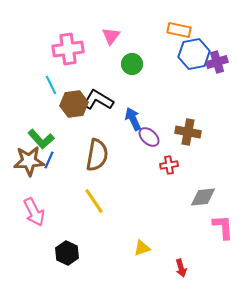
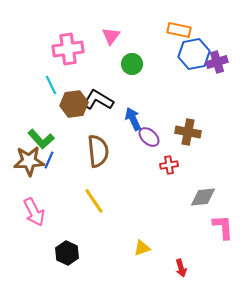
brown semicircle: moved 1 px right, 4 px up; rotated 16 degrees counterclockwise
